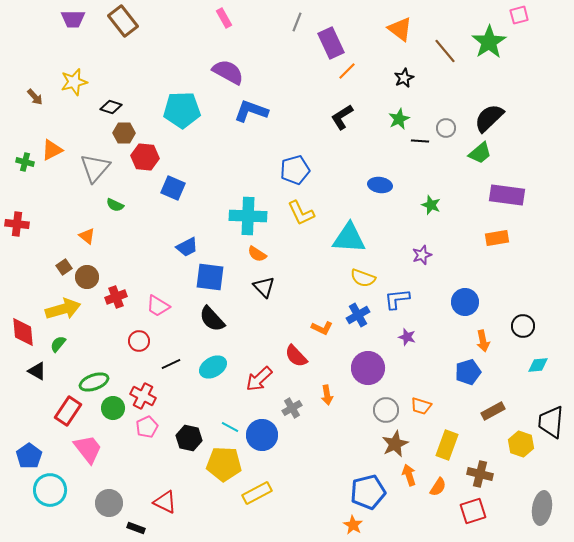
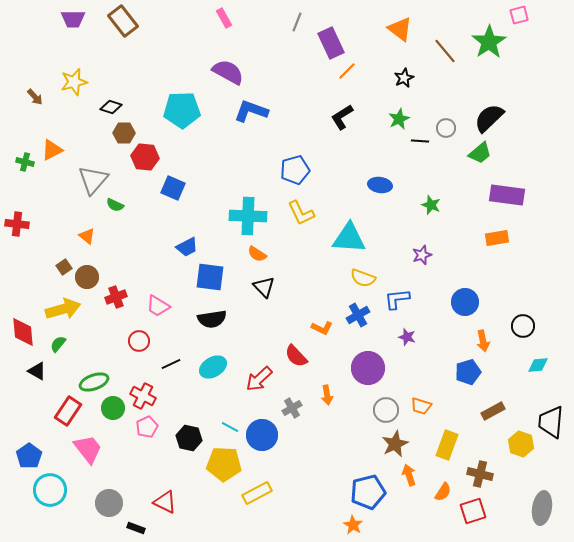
gray triangle at (95, 168): moved 2 px left, 12 px down
black semicircle at (212, 319): rotated 56 degrees counterclockwise
orange semicircle at (438, 487): moved 5 px right, 5 px down
